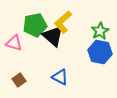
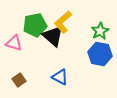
blue hexagon: moved 2 px down
